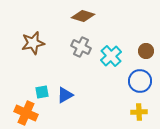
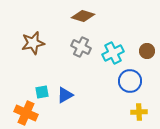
brown circle: moved 1 px right
cyan cross: moved 2 px right, 3 px up; rotated 15 degrees clockwise
blue circle: moved 10 px left
